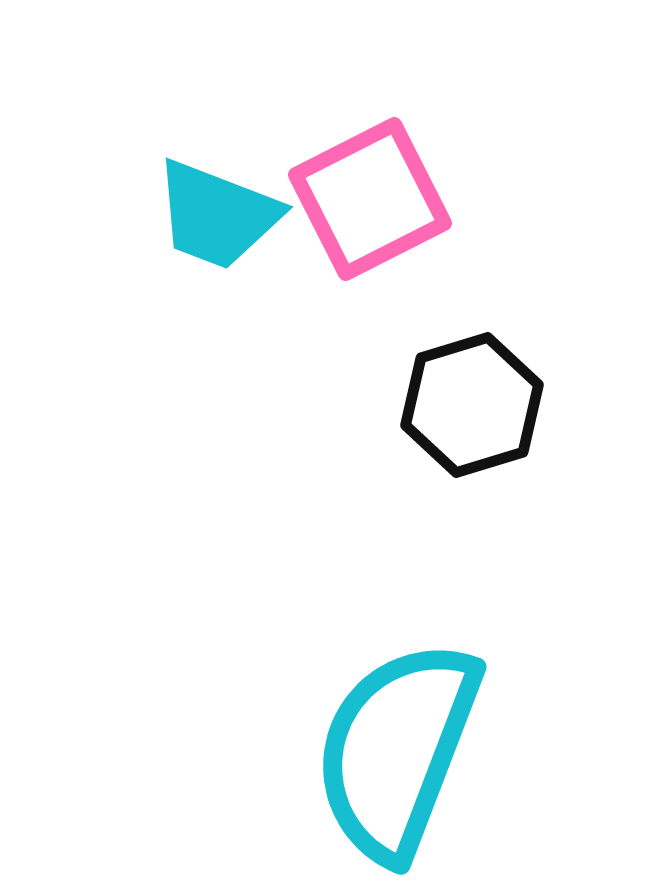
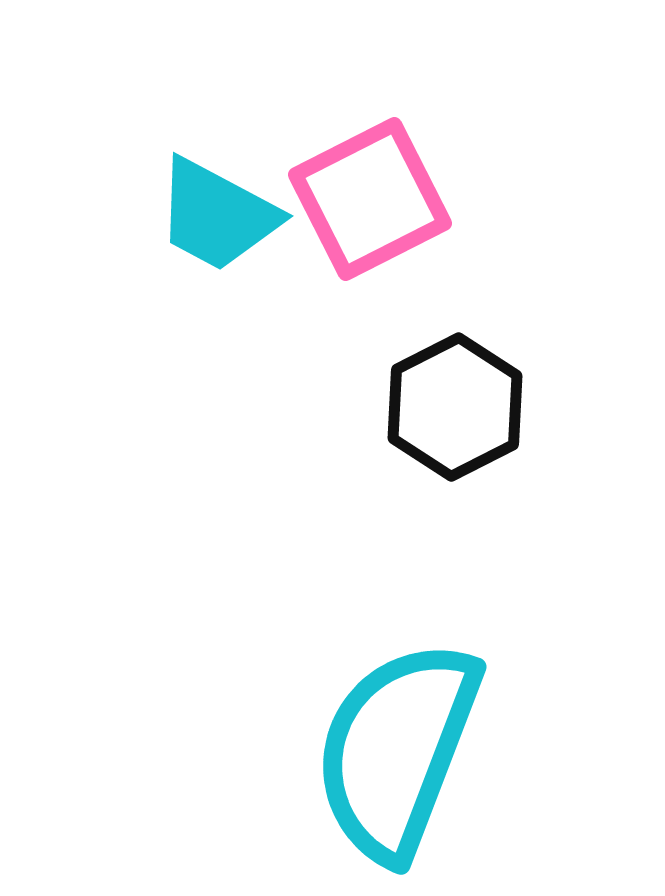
cyan trapezoid: rotated 7 degrees clockwise
black hexagon: moved 17 px left, 2 px down; rotated 10 degrees counterclockwise
